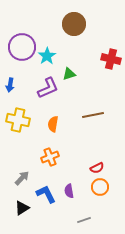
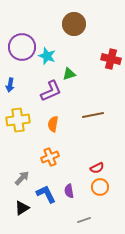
cyan star: rotated 18 degrees counterclockwise
purple L-shape: moved 3 px right, 3 px down
yellow cross: rotated 20 degrees counterclockwise
